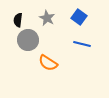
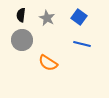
black semicircle: moved 3 px right, 5 px up
gray circle: moved 6 px left
